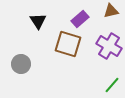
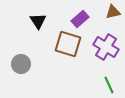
brown triangle: moved 2 px right, 1 px down
purple cross: moved 3 px left, 1 px down
green line: moved 3 px left; rotated 66 degrees counterclockwise
